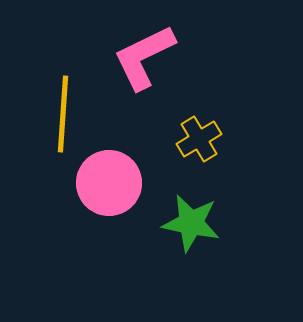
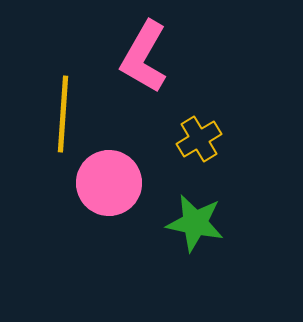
pink L-shape: rotated 34 degrees counterclockwise
green star: moved 4 px right
